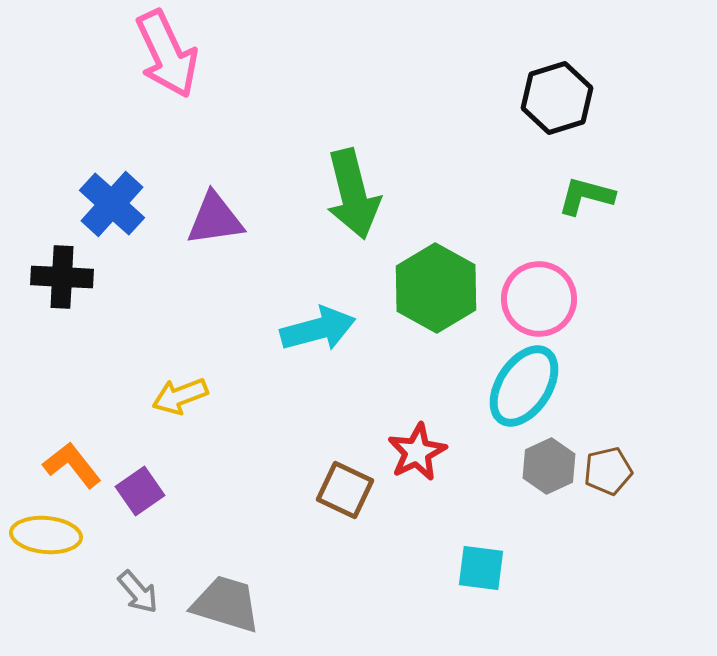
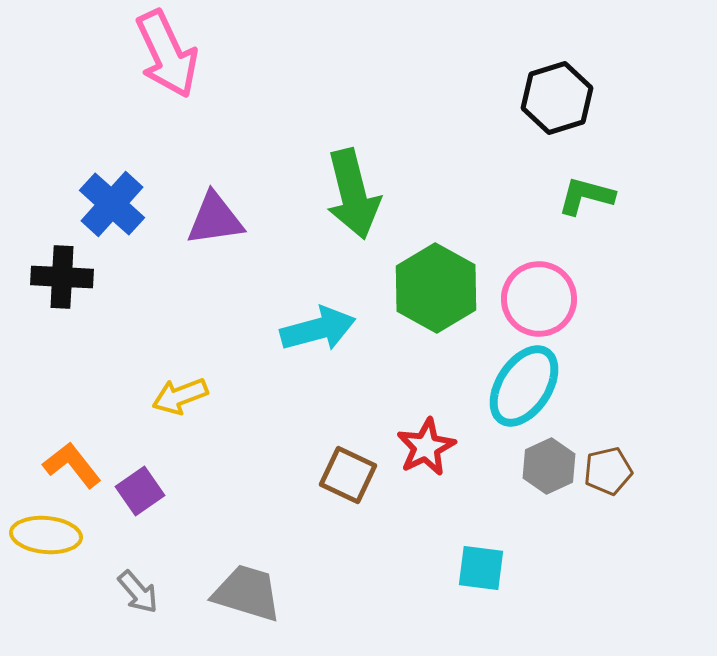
red star: moved 9 px right, 5 px up
brown square: moved 3 px right, 15 px up
gray trapezoid: moved 21 px right, 11 px up
